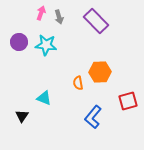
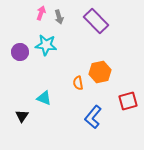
purple circle: moved 1 px right, 10 px down
orange hexagon: rotated 10 degrees counterclockwise
